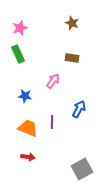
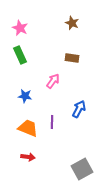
pink star: rotated 28 degrees counterclockwise
green rectangle: moved 2 px right, 1 px down
